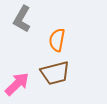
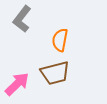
gray L-shape: rotated 8 degrees clockwise
orange semicircle: moved 3 px right
